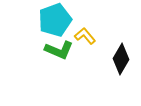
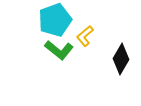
yellow L-shape: rotated 90 degrees counterclockwise
green L-shape: rotated 16 degrees clockwise
